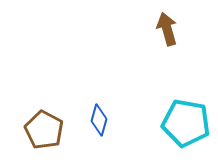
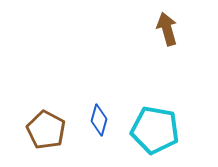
cyan pentagon: moved 31 px left, 7 px down
brown pentagon: moved 2 px right
